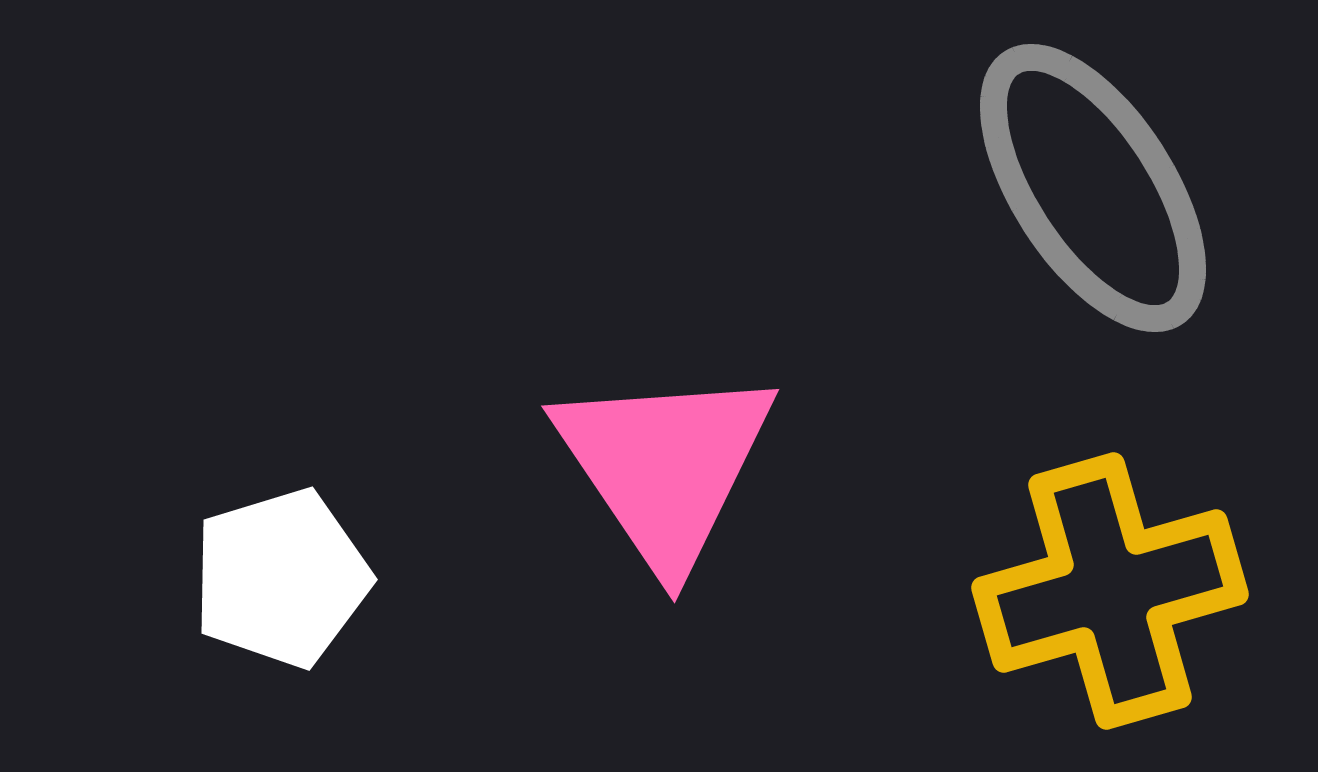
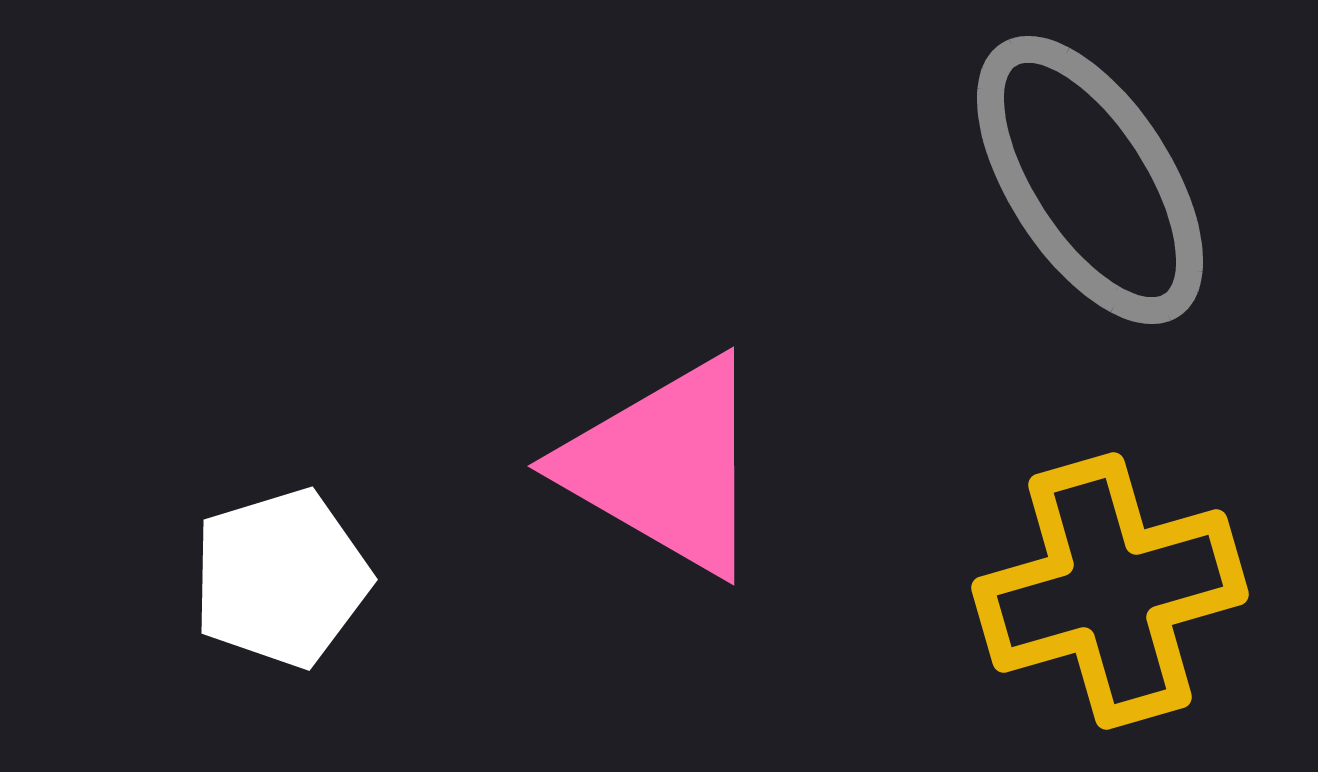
gray ellipse: moved 3 px left, 8 px up
pink triangle: rotated 26 degrees counterclockwise
